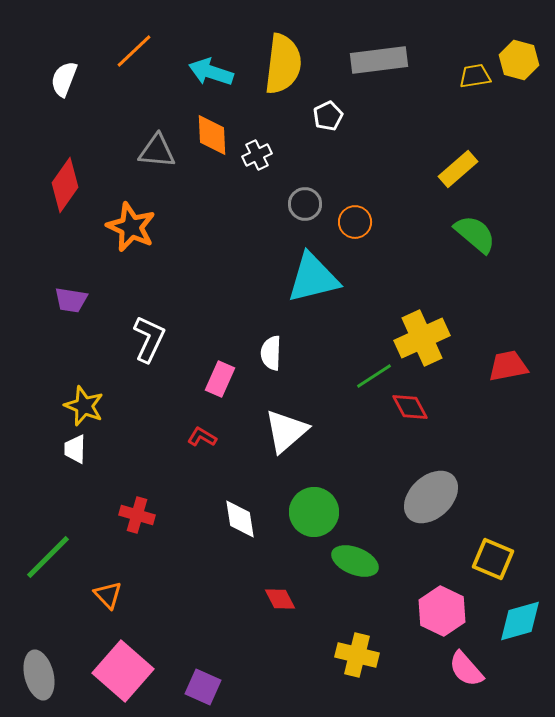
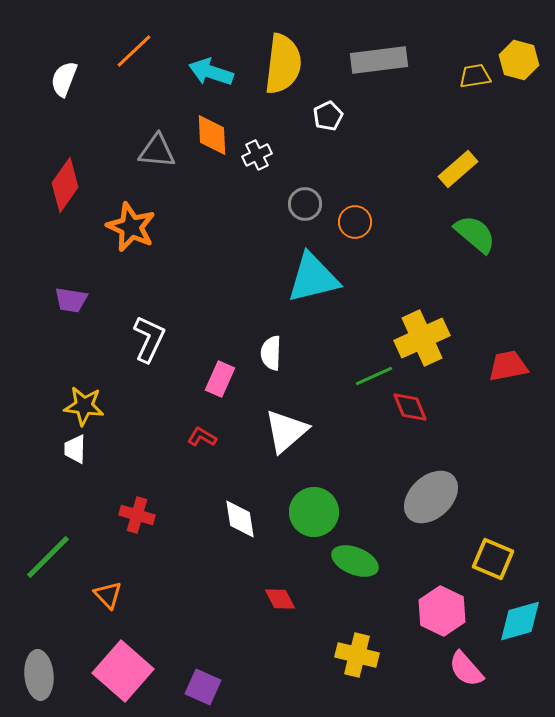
green line at (374, 376): rotated 9 degrees clockwise
yellow star at (84, 406): rotated 15 degrees counterclockwise
red diamond at (410, 407): rotated 6 degrees clockwise
gray ellipse at (39, 675): rotated 9 degrees clockwise
